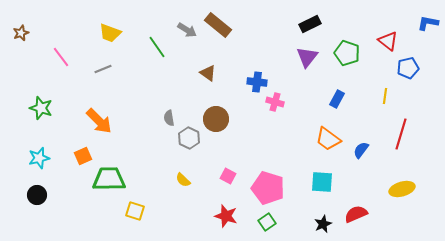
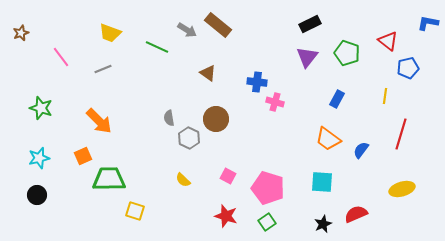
green line: rotated 30 degrees counterclockwise
